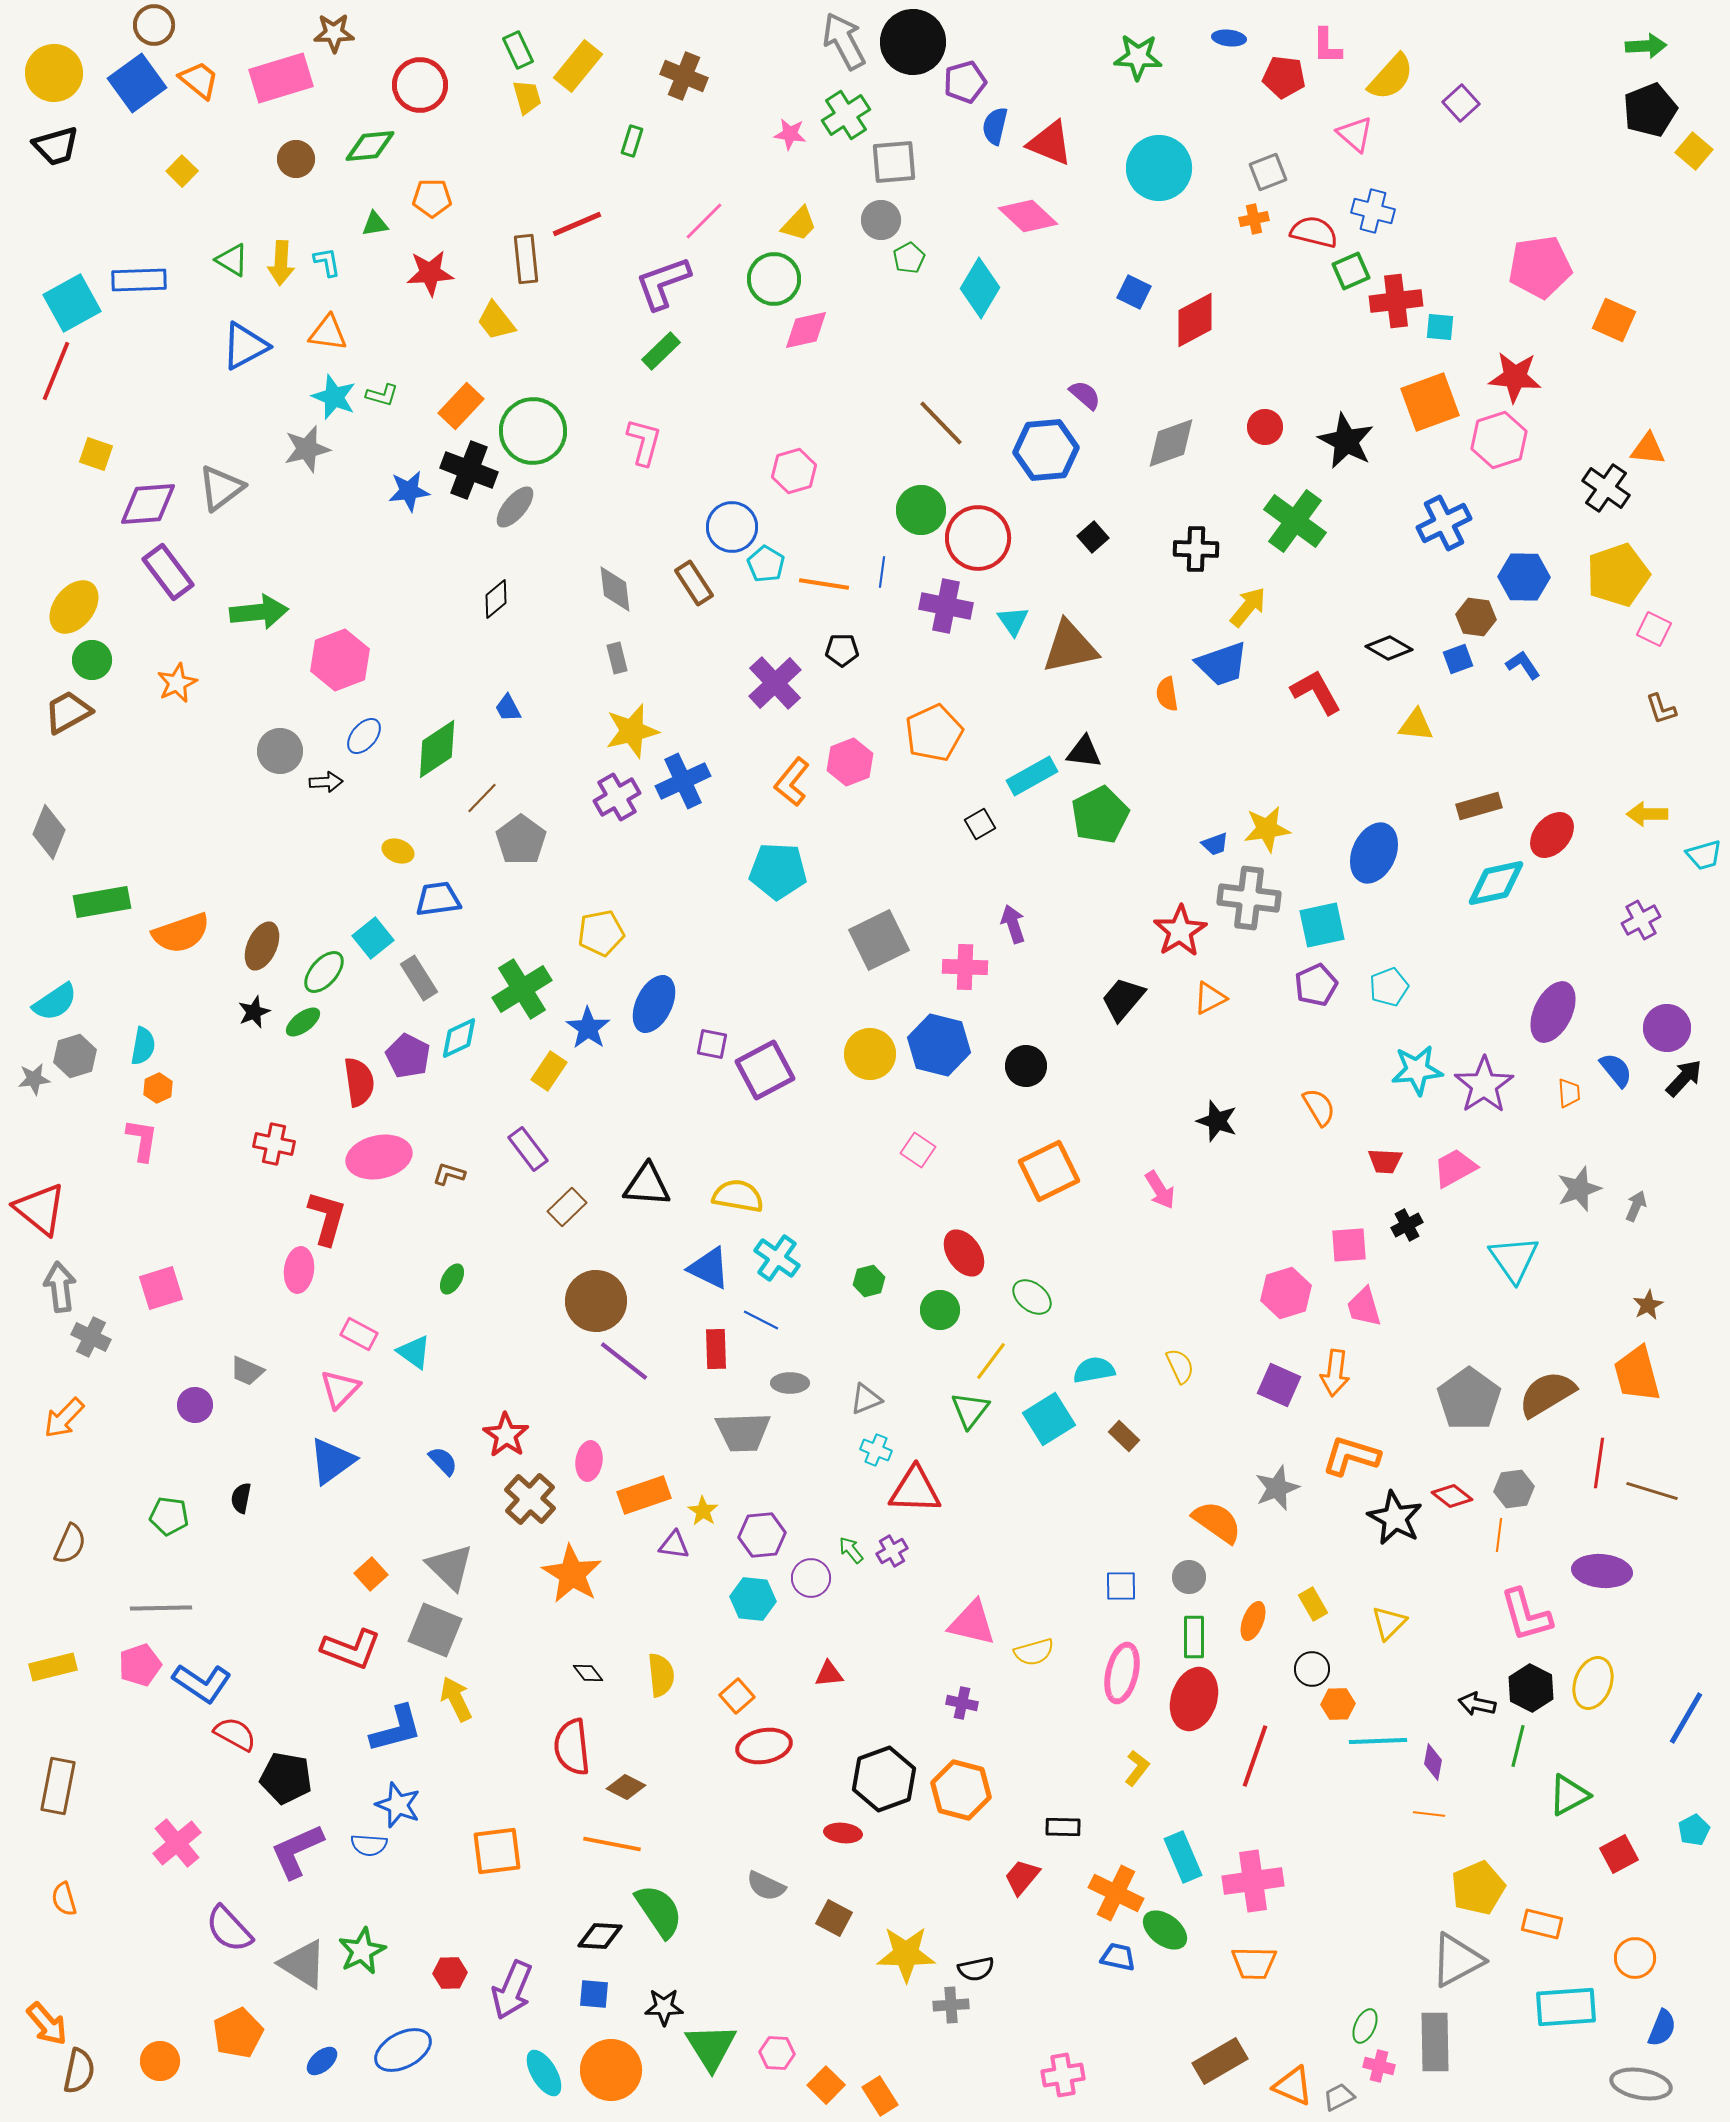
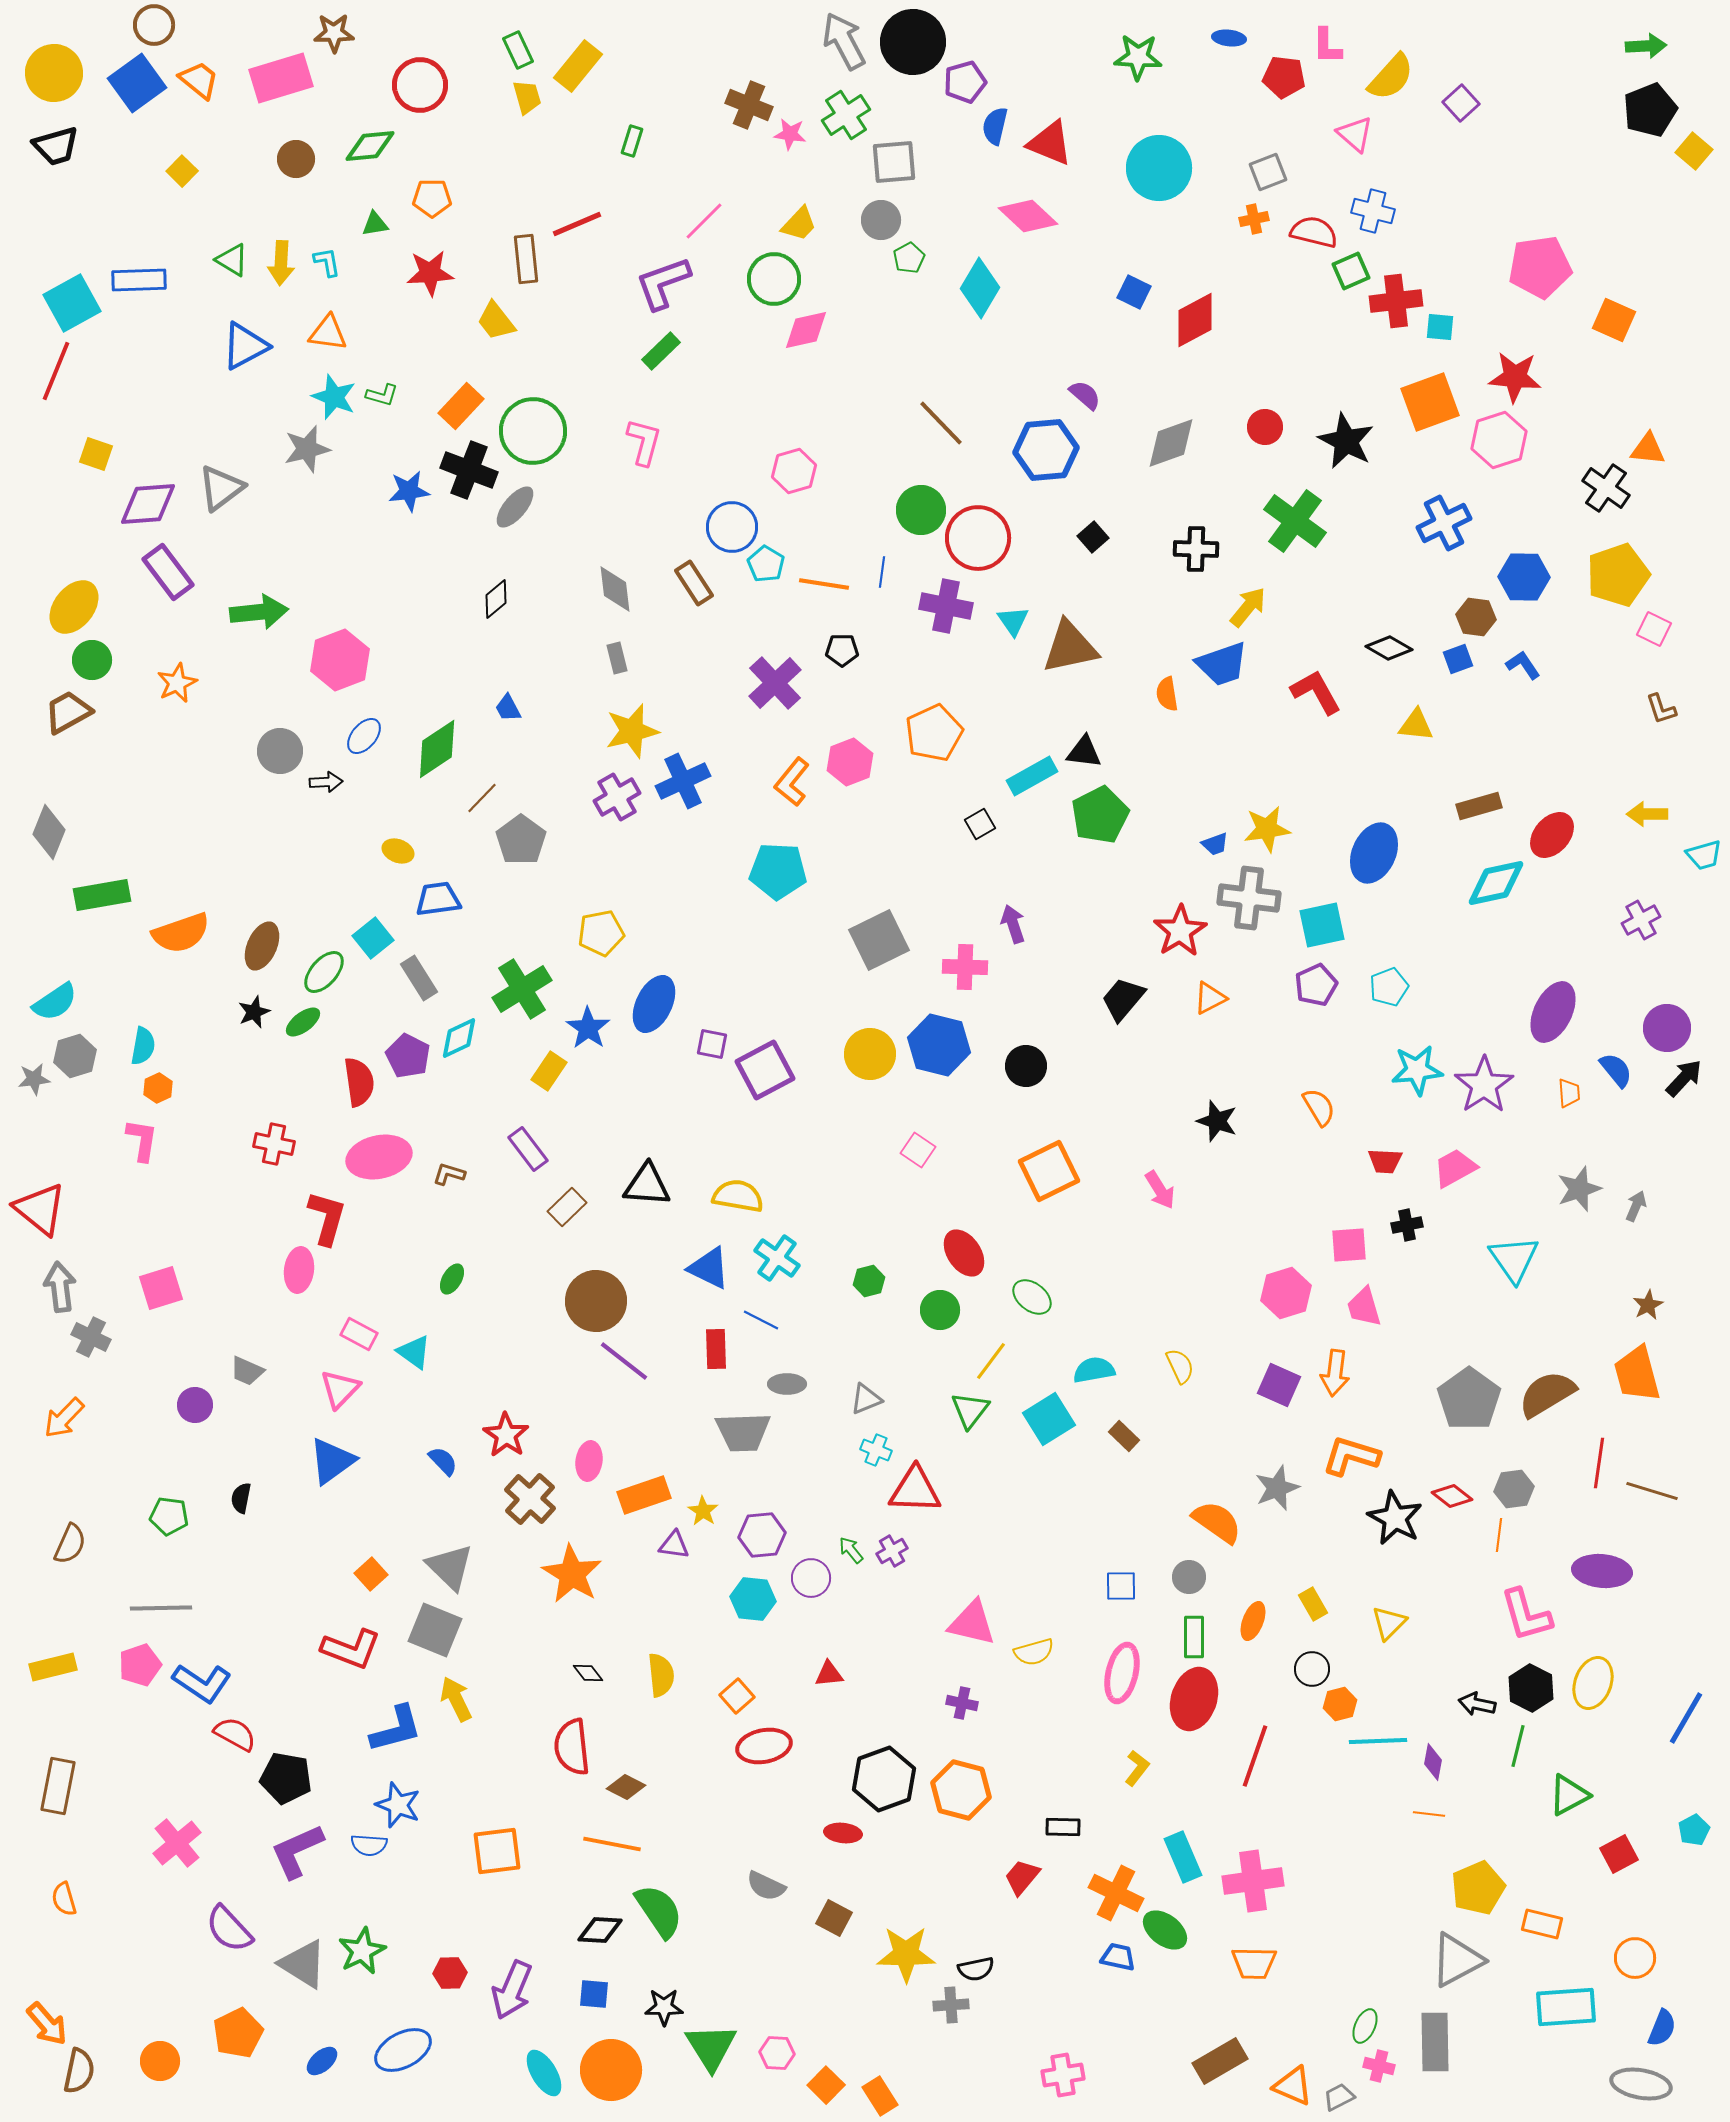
brown cross at (684, 76): moved 65 px right, 29 px down
green rectangle at (102, 902): moved 7 px up
black cross at (1407, 1225): rotated 16 degrees clockwise
gray ellipse at (790, 1383): moved 3 px left, 1 px down
orange hexagon at (1338, 1704): moved 2 px right; rotated 12 degrees counterclockwise
black diamond at (600, 1936): moved 6 px up
